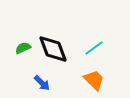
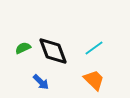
black diamond: moved 2 px down
blue arrow: moved 1 px left, 1 px up
